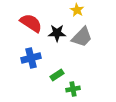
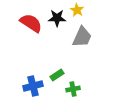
black star: moved 15 px up
gray trapezoid: rotated 20 degrees counterclockwise
blue cross: moved 2 px right, 28 px down
